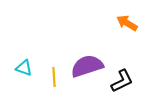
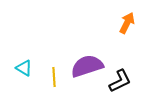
orange arrow: rotated 85 degrees clockwise
cyan triangle: rotated 12 degrees clockwise
black L-shape: moved 2 px left
